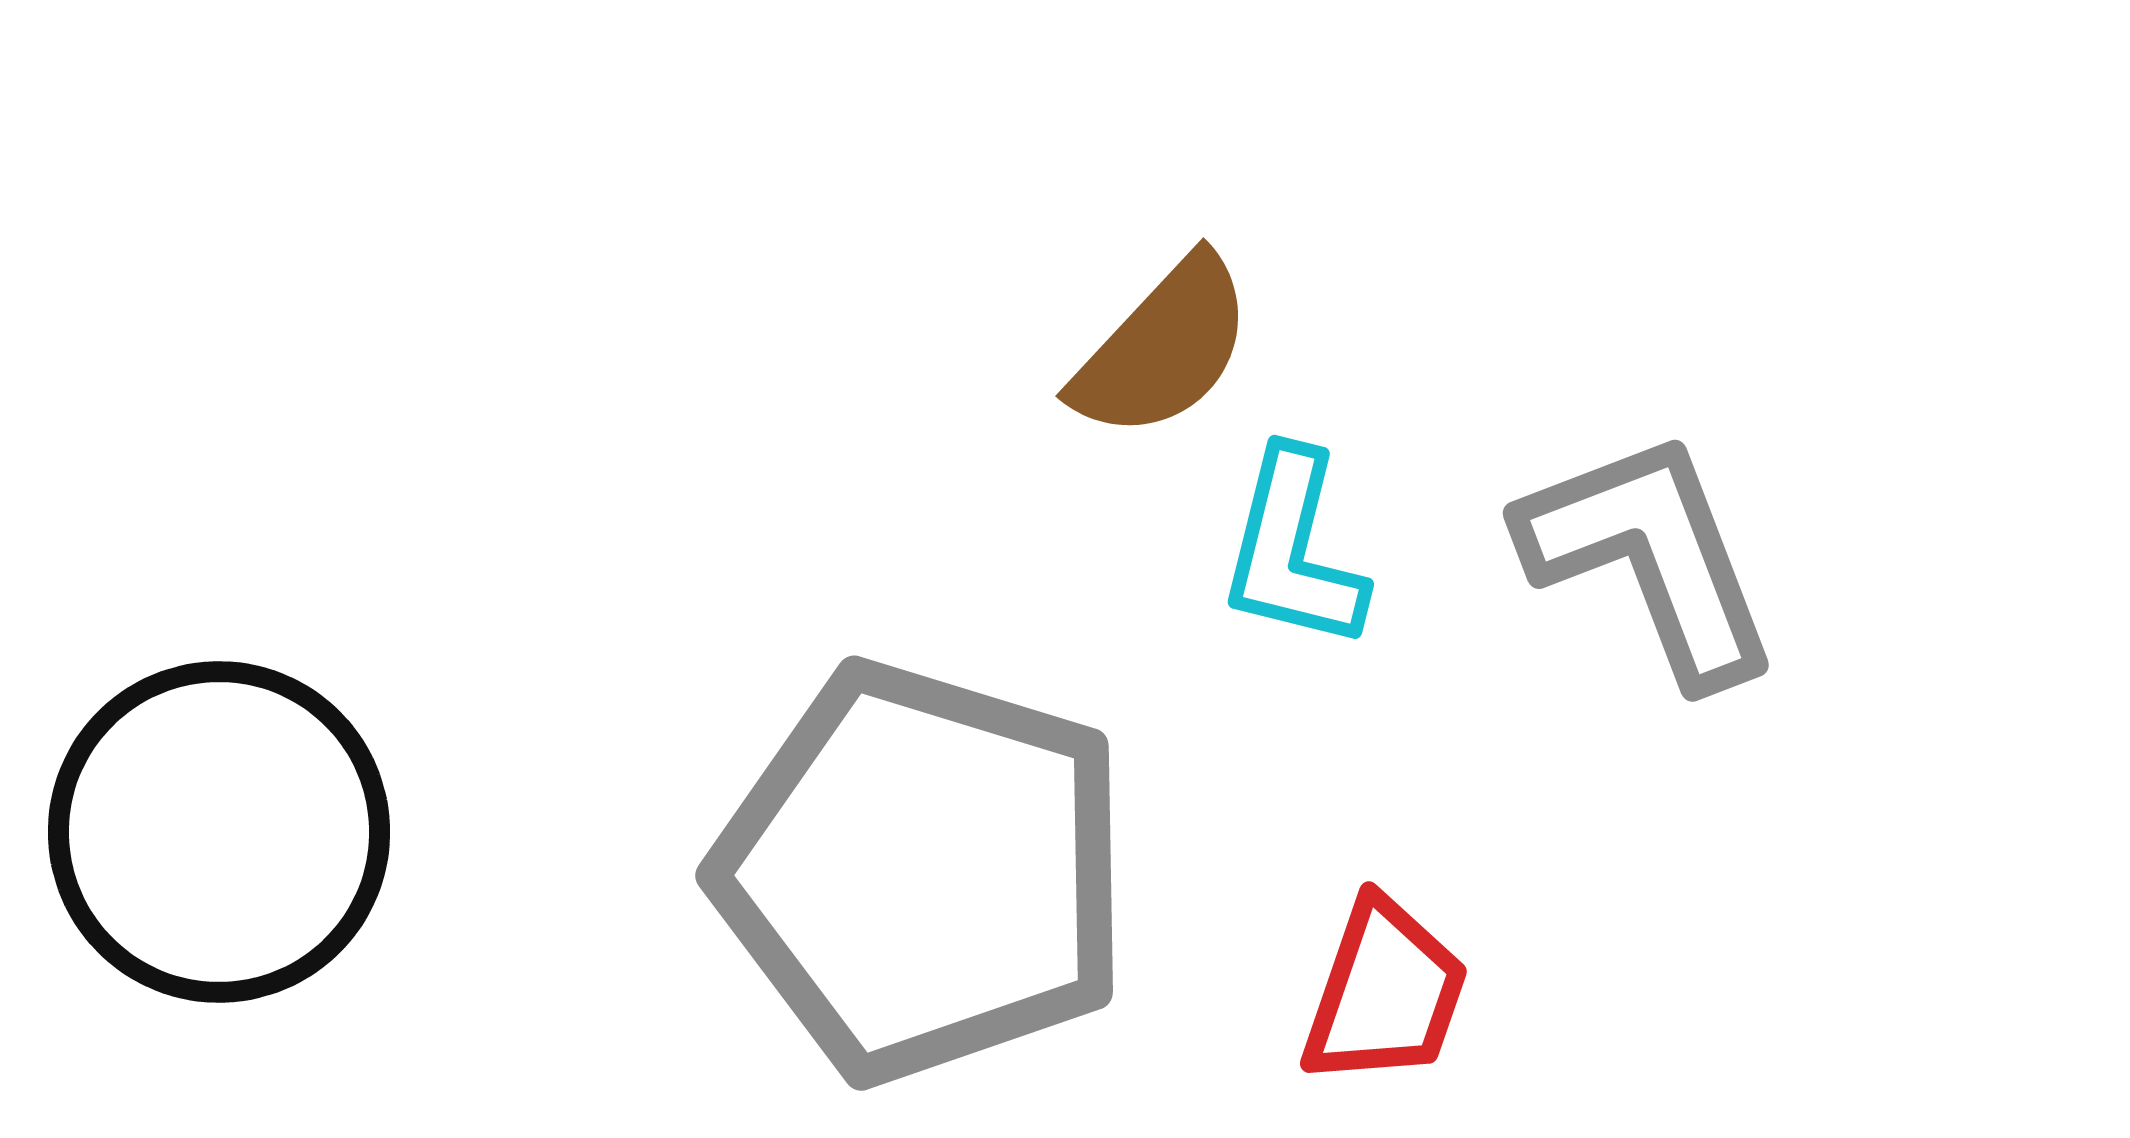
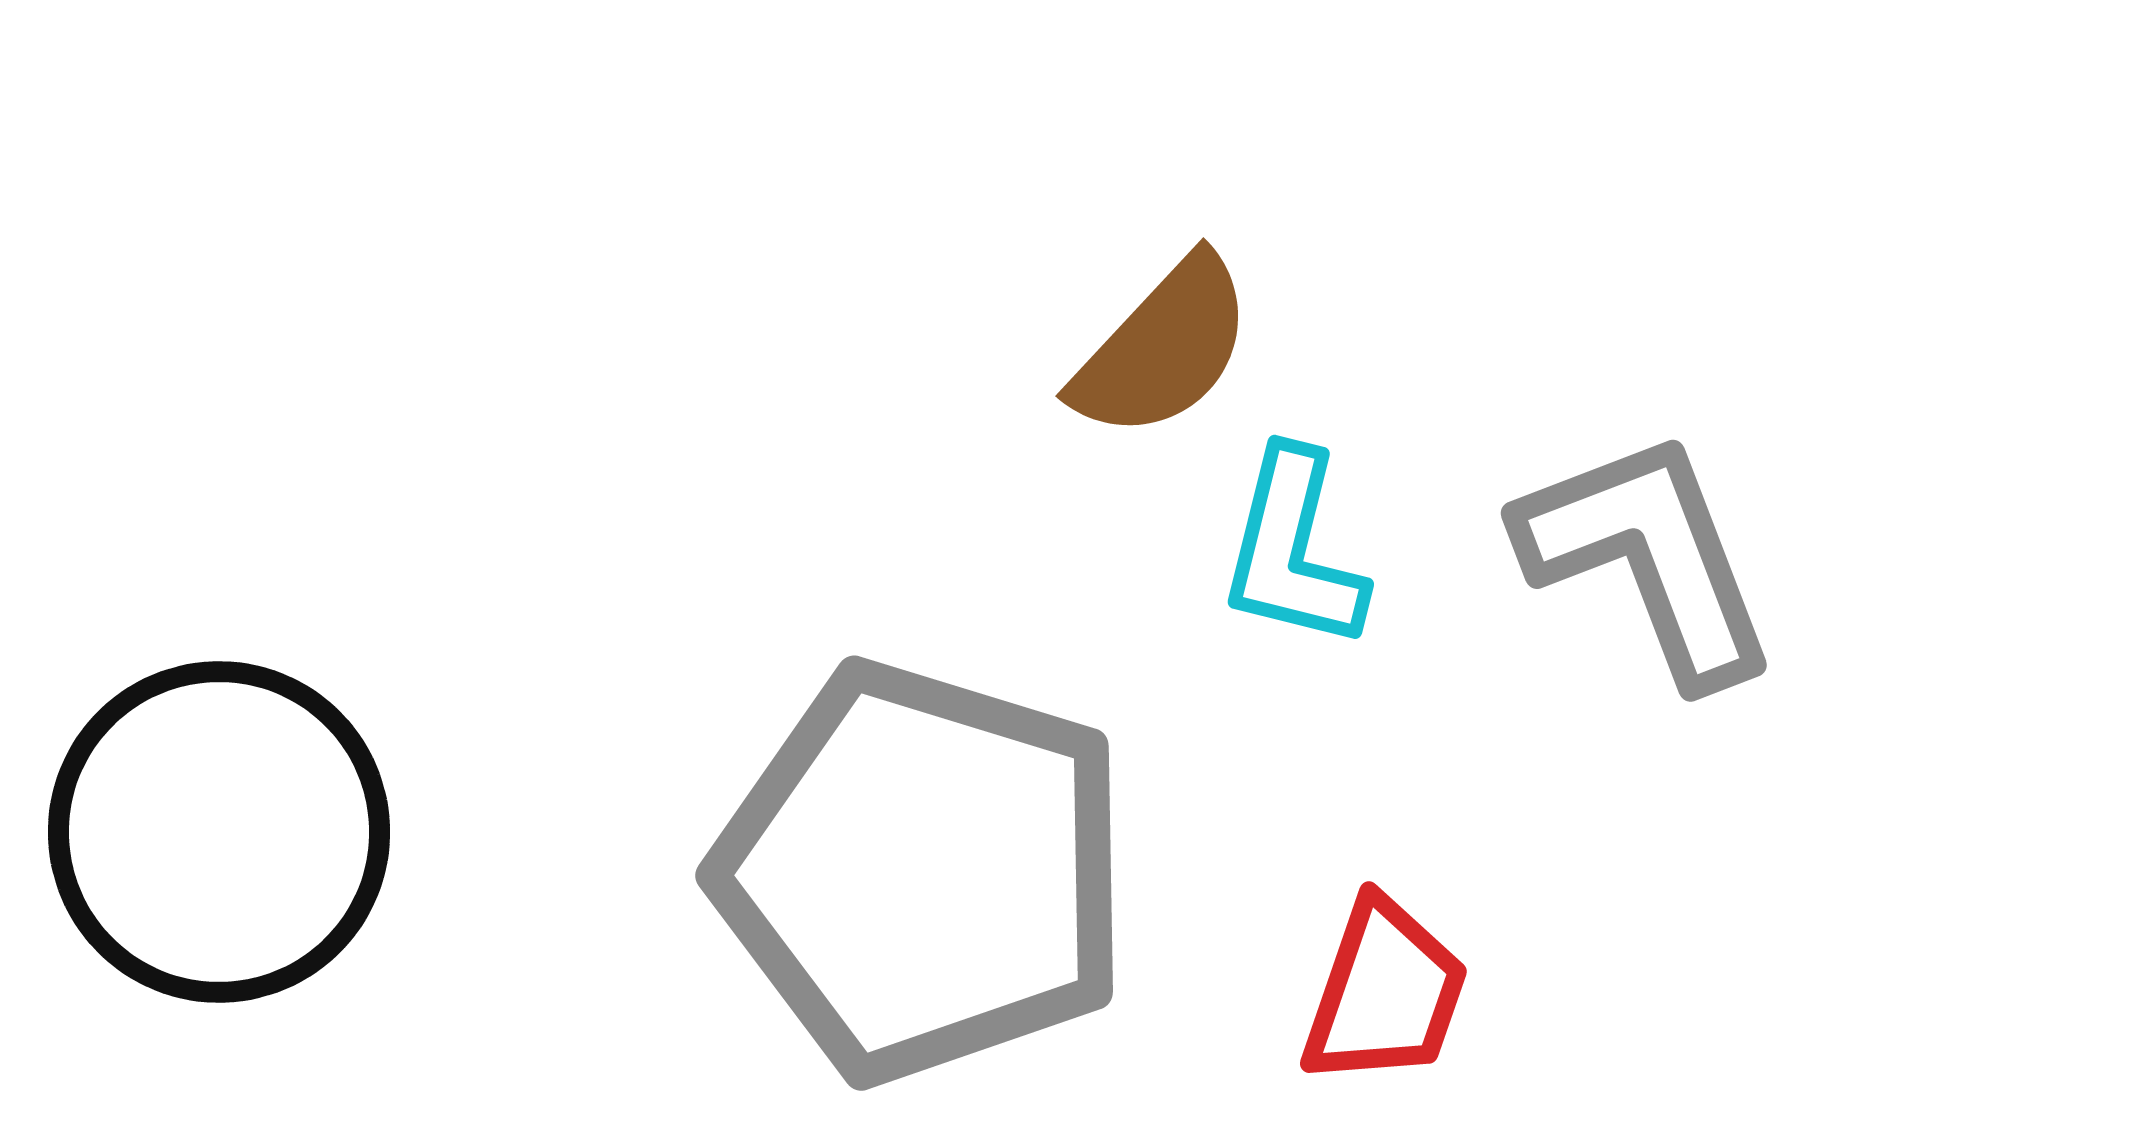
gray L-shape: moved 2 px left
